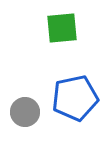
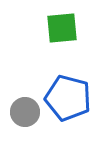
blue pentagon: moved 7 px left; rotated 27 degrees clockwise
